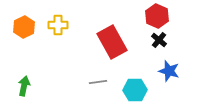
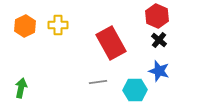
orange hexagon: moved 1 px right, 1 px up
red rectangle: moved 1 px left, 1 px down
blue star: moved 10 px left
green arrow: moved 3 px left, 2 px down
